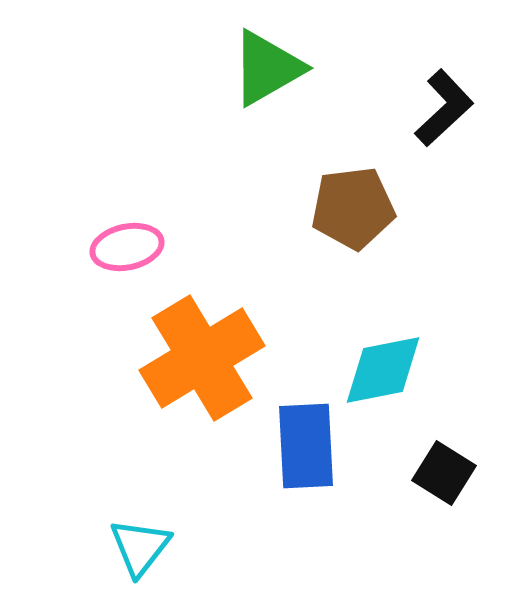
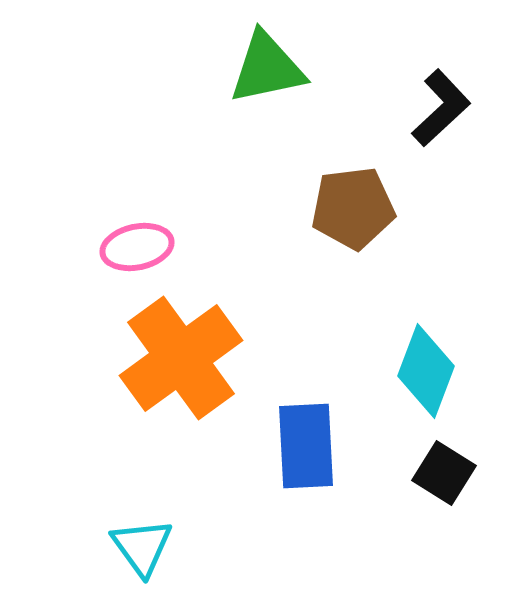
green triangle: rotated 18 degrees clockwise
black L-shape: moved 3 px left
pink ellipse: moved 10 px right
orange cross: moved 21 px left; rotated 5 degrees counterclockwise
cyan diamond: moved 43 px right, 1 px down; rotated 58 degrees counterclockwise
cyan triangle: moved 2 px right; rotated 14 degrees counterclockwise
